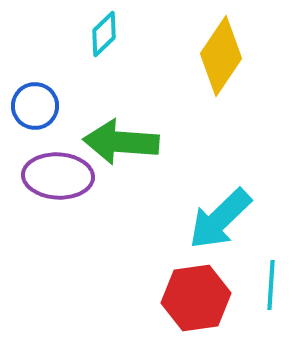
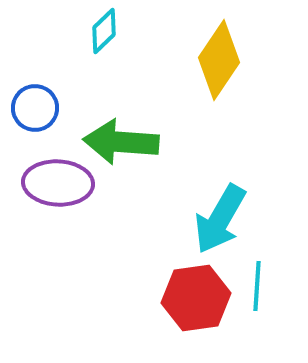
cyan diamond: moved 3 px up
yellow diamond: moved 2 px left, 4 px down
blue circle: moved 2 px down
purple ellipse: moved 7 px down
cyan arrow: rotated 16 degrees counterclockwise
cyan line: moved 14 px left, 1 px down
